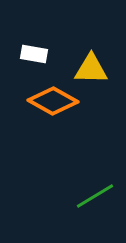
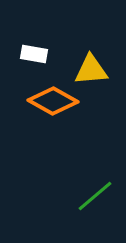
yellow triangle: moved 1 px down; rotated 6 degrees counterclockwise
green line: rotated 9 degrees counterclockwise
